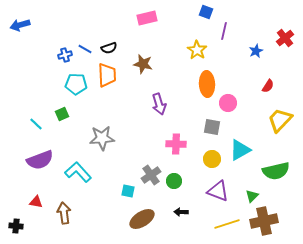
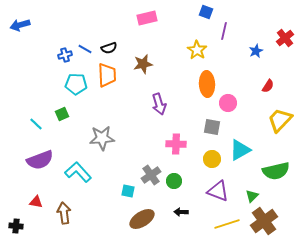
brown star: rotated 24 degrees counterclockwise
brown cross: rotated 24 degrees counterclockwise
